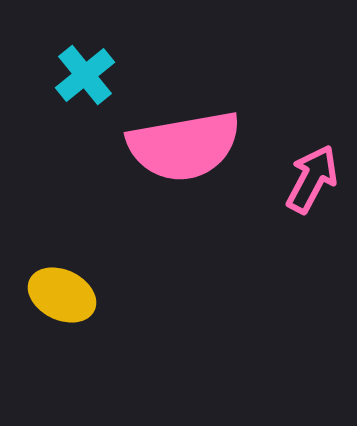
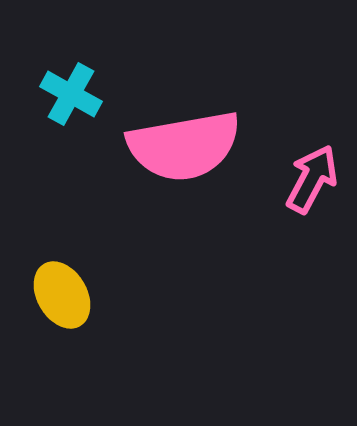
cyan cross: moved 14 px left, 19 px down; rotated 22 degrees counterclockwise
yellow ellipse: rotated 34 degrees clockwise
